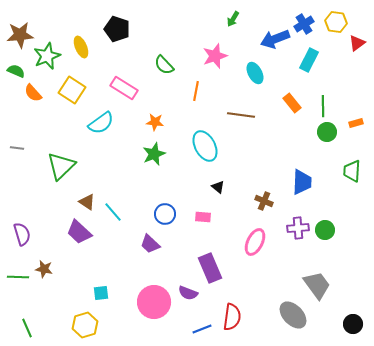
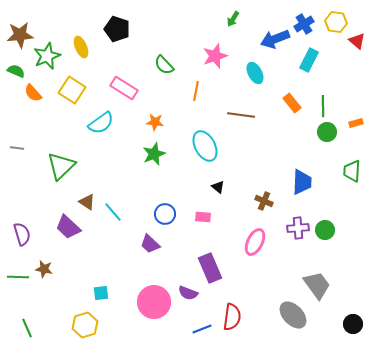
red triangle at (357, 43): moved 2 px up; rotated 42 degrees counterclockwise
purple trapezoid at (79, 232): moved 11 px left, 5 px up
